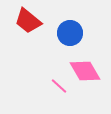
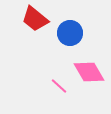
red trapezoid: moved 7 px right, 2 px up
pink diamond: moved 4 px right, 1 px down
